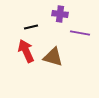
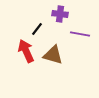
black line: moved 6 px right, 2 px down; rotated 40 degrees counterclockwise
purple line: moved 1 px down
brown triangle: moved 2 px up
